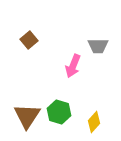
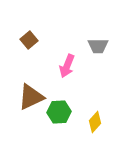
pink arrow: moved 6 px left
green hexagon: rotated 20 degrees counterclockwise
brown triangle: moved 4 px right, 19 px up; rotated 32 degrees clockwise
yellow diamond: moved 1 px right
